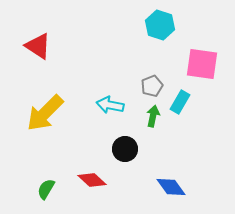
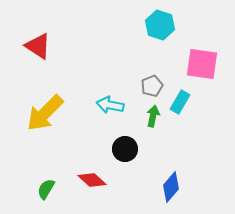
blue diamond: rotated 76 degrees clockwise
